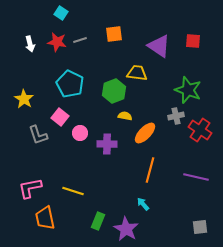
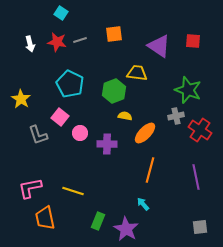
yellow star: moved 3 px left
purple line: rotated 65 degrees clockwise
